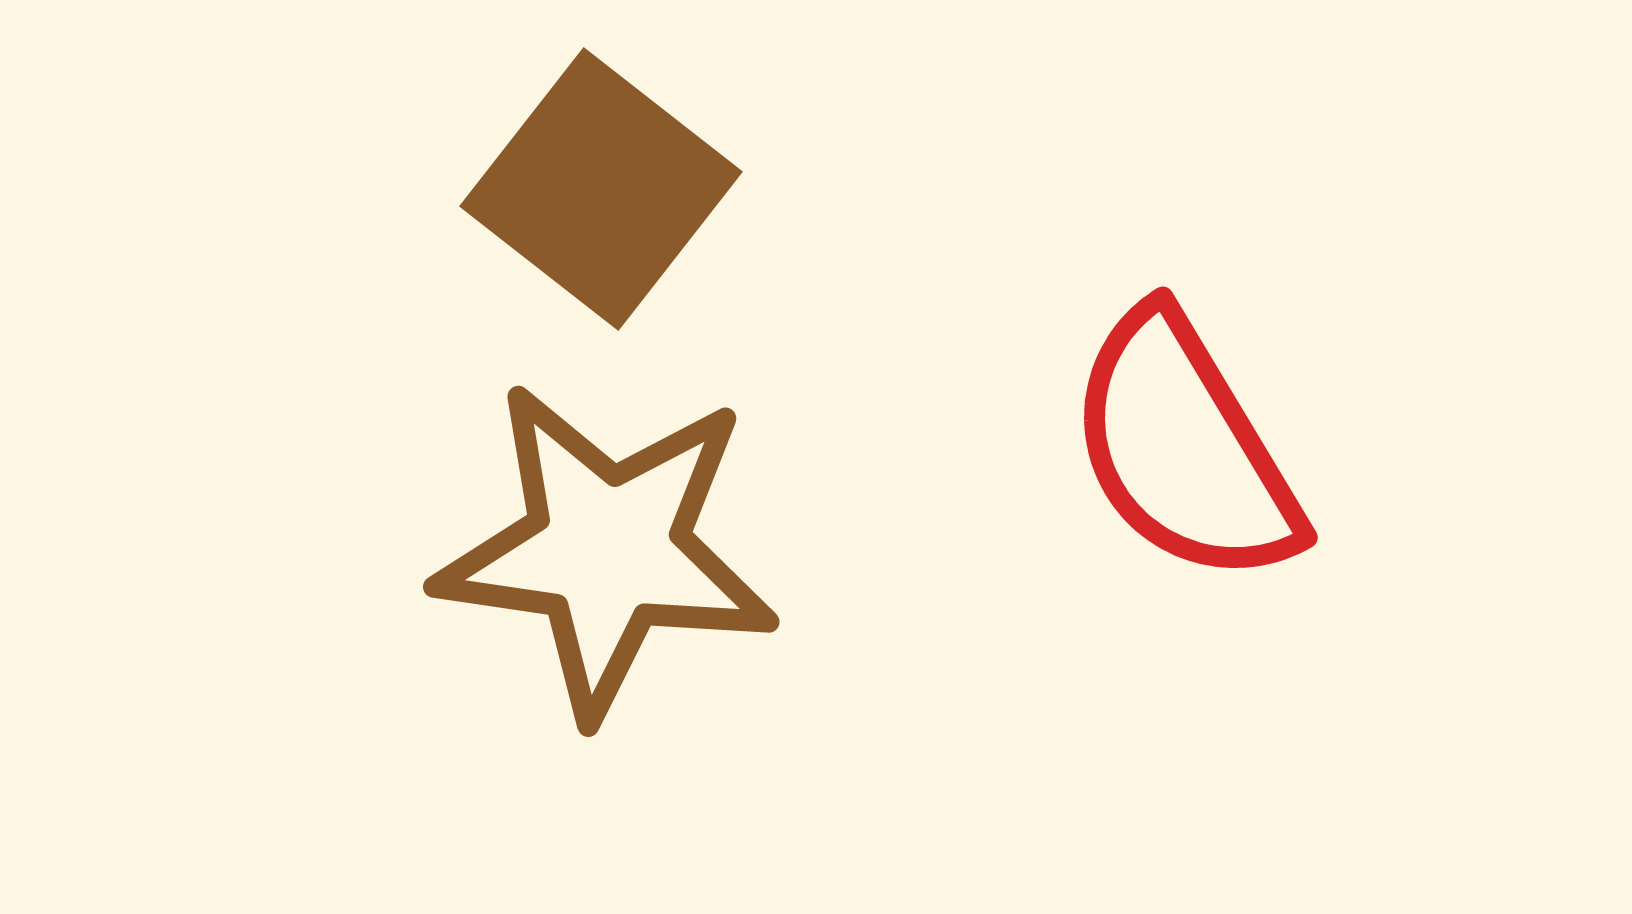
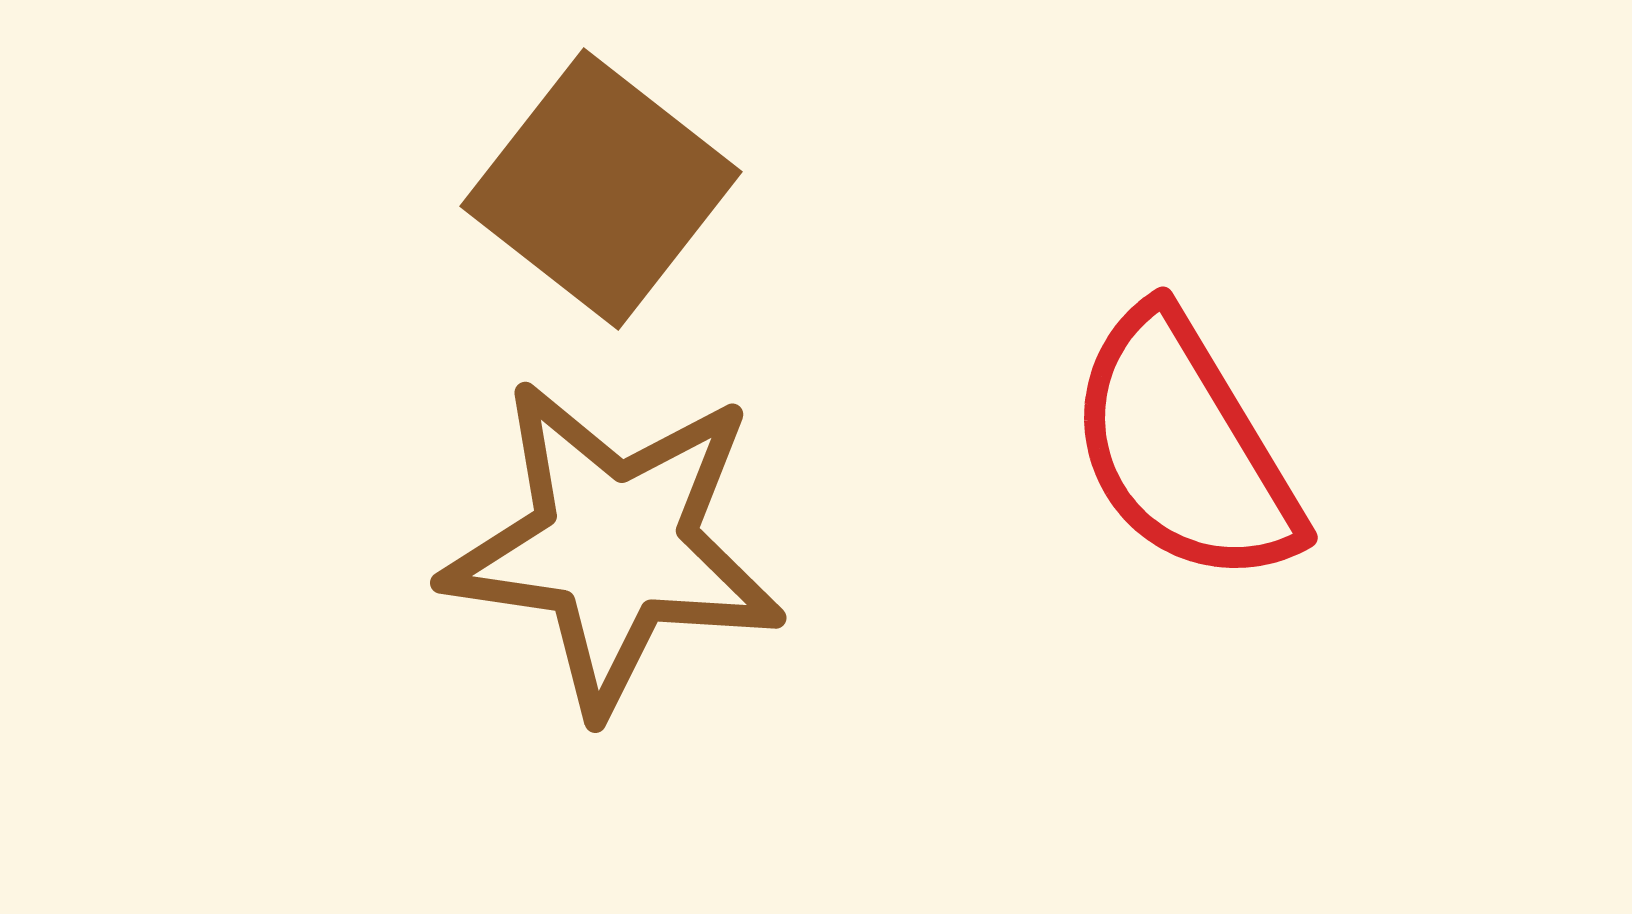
brown star: moved 7 px right, 4 px up
